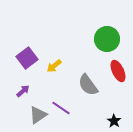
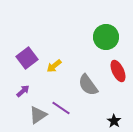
green circle: moved 1 px left, 2 px up
